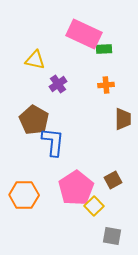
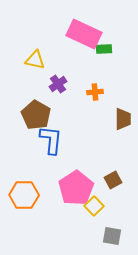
orange cross: moved 11 px left, 7 px down
brown pentagon: moved 2 px right, 5 px up
blue L-shape: moved 2 px left, 2 px up
